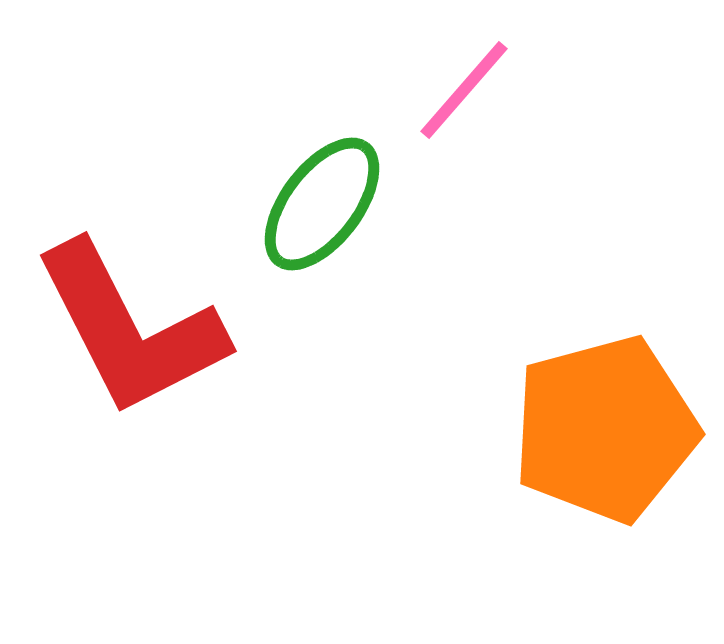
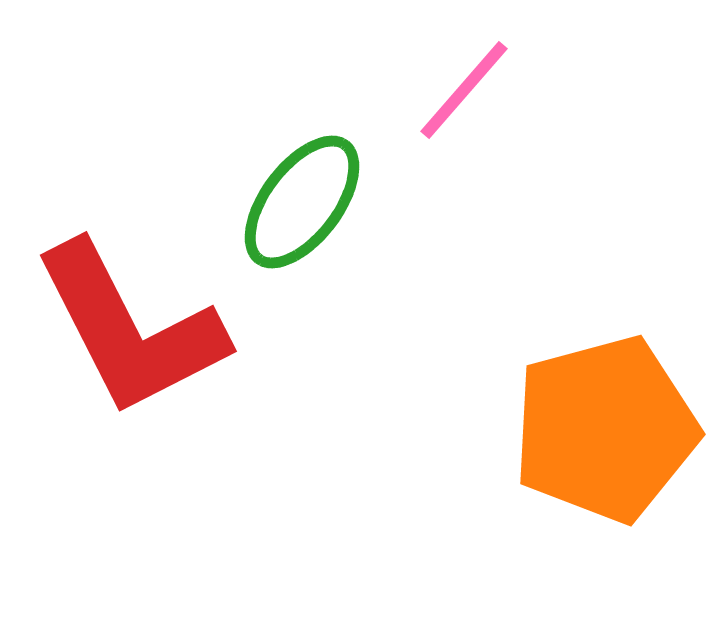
green ellipse: moved 20 px left, 2 px up
